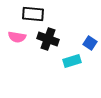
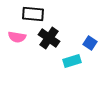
black cross: moved 1 px right, 1 px up; rotated 15 degrees clockwise
